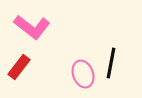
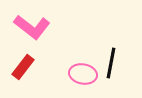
red rectangle: moved 4 px right
pink ellipse: rotated 60 degrees counterclockwise
